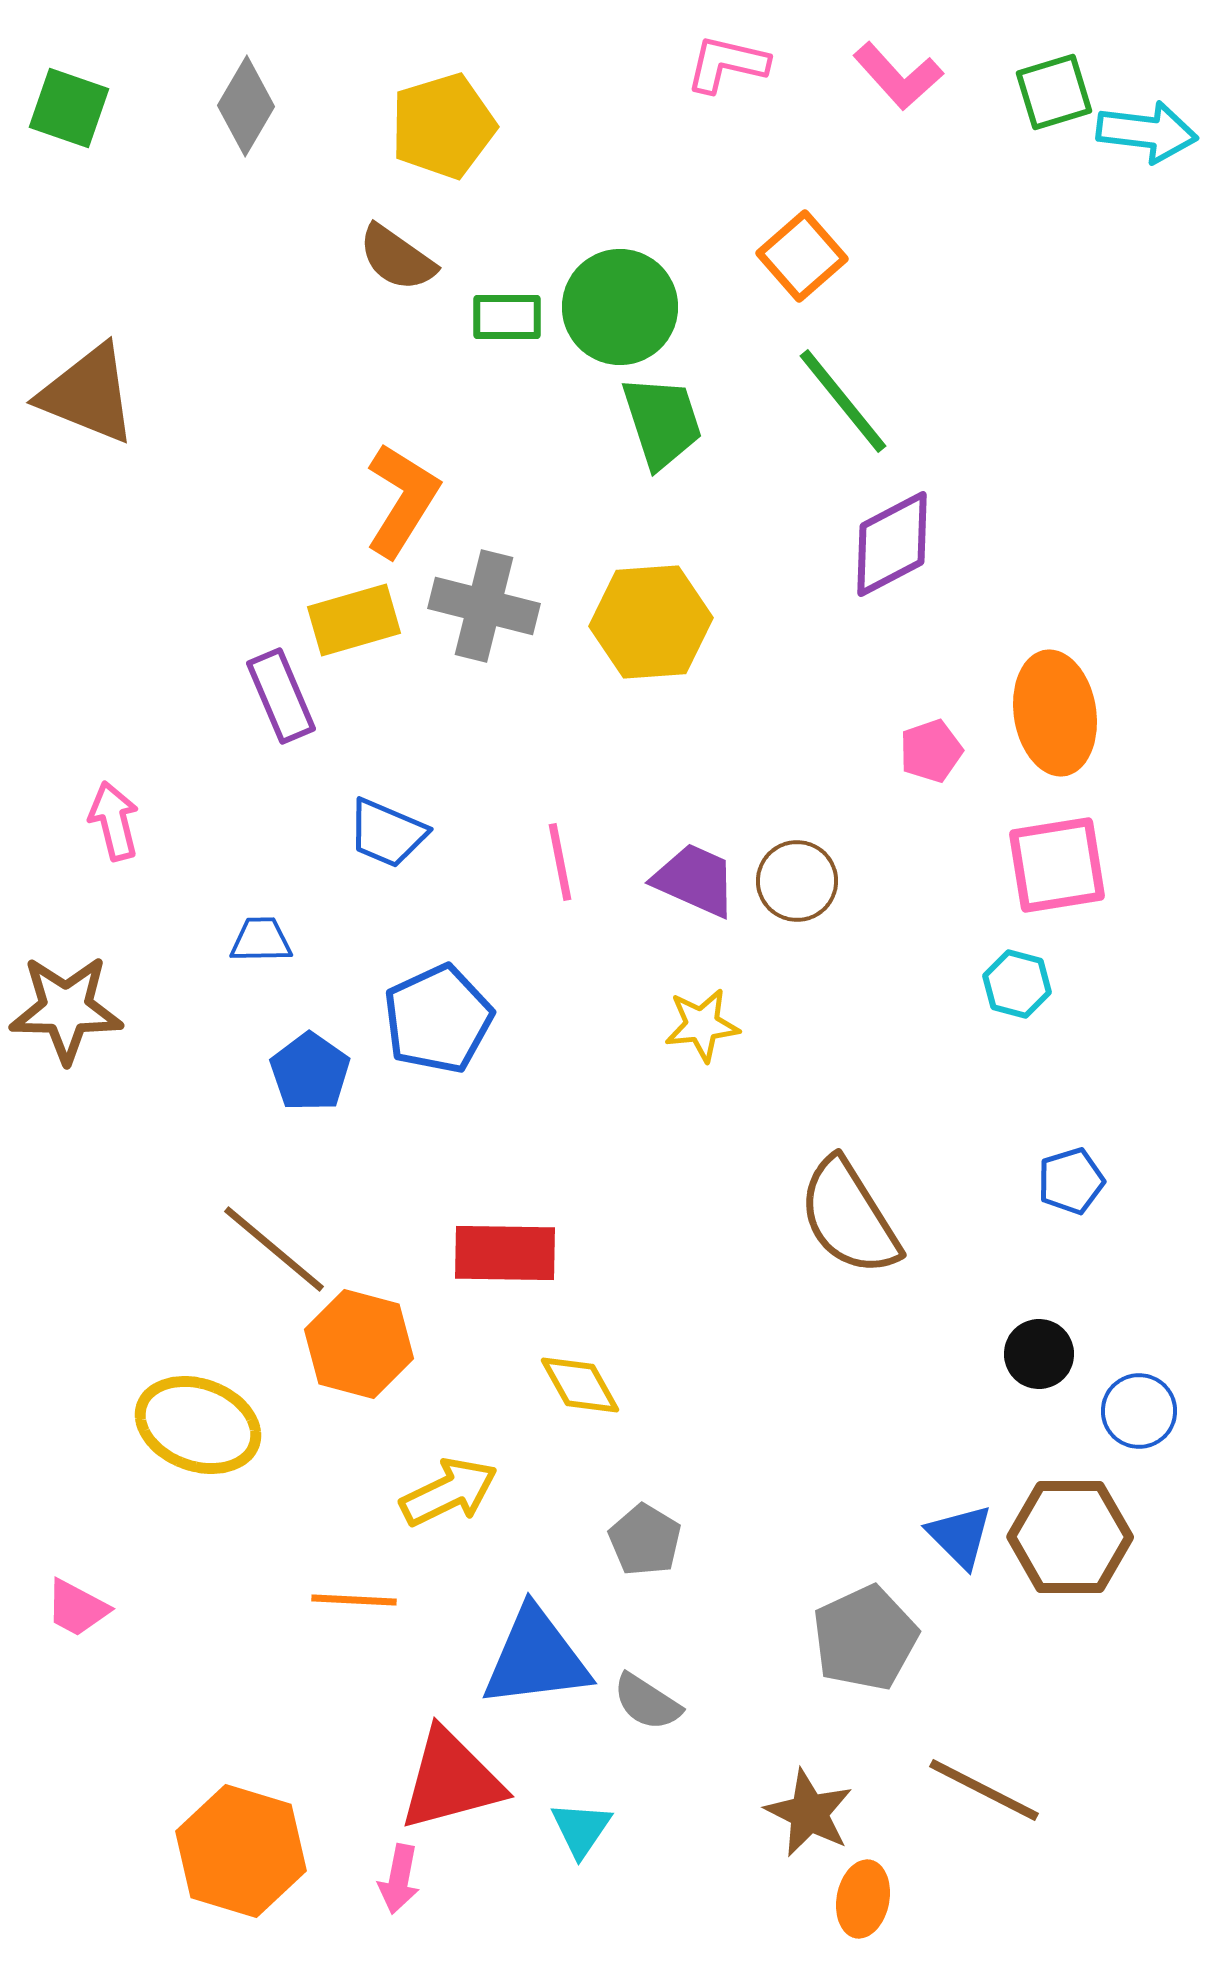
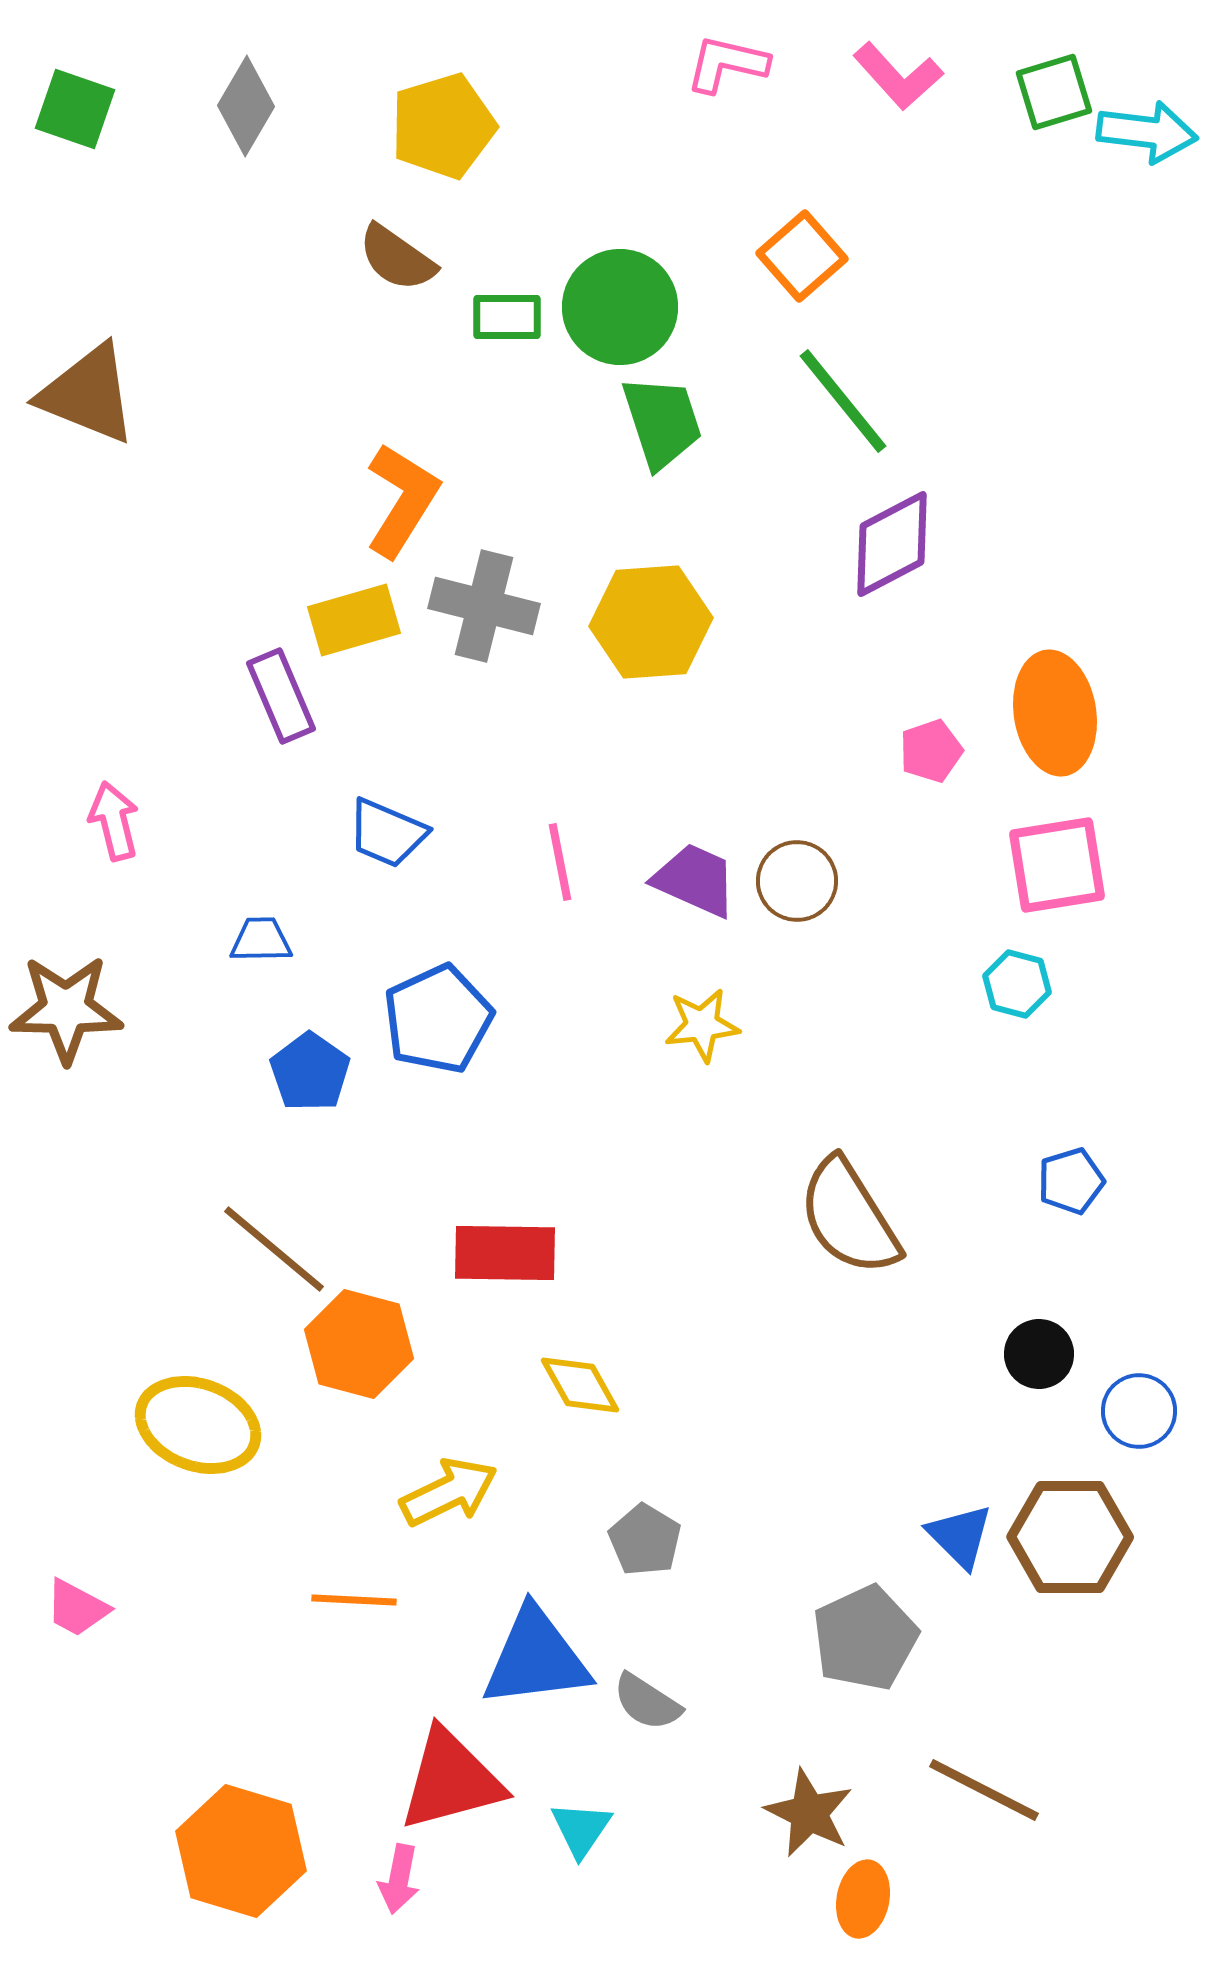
green square at (69, 108): moved 6 px right, 1 px down
